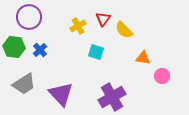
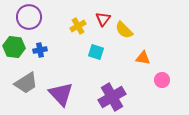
blue cross: rotated 32 degrees clockwise
pink circle: moved 4 px down
gray trapezoid: moved 2 px right, 1 px up
